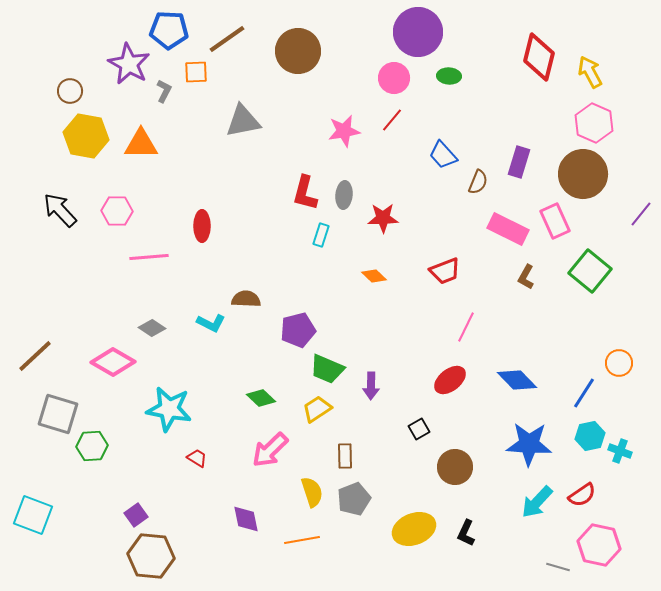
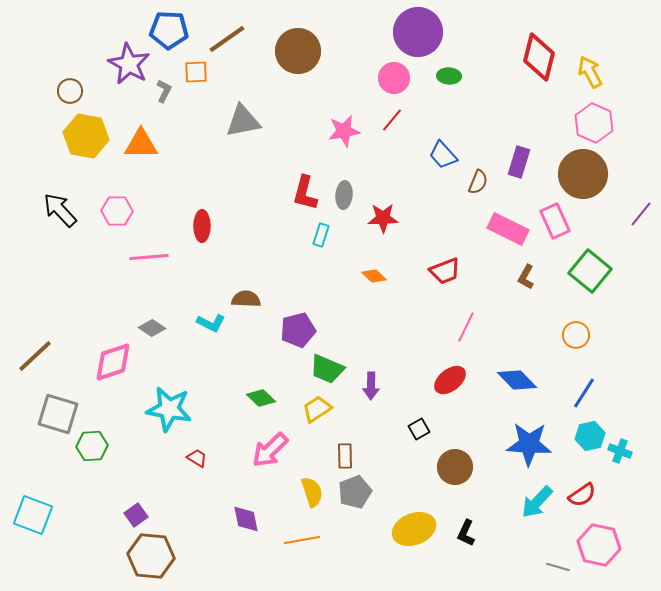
pink diamond at (113, 362): rotated 48 degrees counterclockwise
orange circle at (619, 363): moved 43 px left, 28 px up
gray pentagon at (354, 499): moved 1 px right, 7 px up
